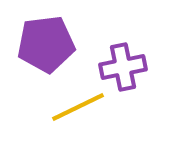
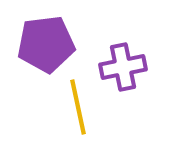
yellow line: rotated 76 degrees counterclockwise
